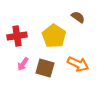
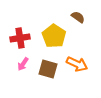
red cross: moved 3 px right, 2 px down
orange arrow: moved 1 px left
brown square: moved 3 px right, 1 px down
